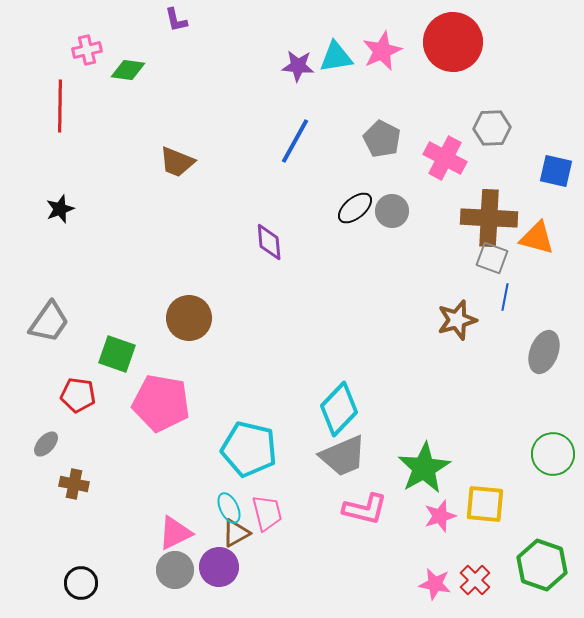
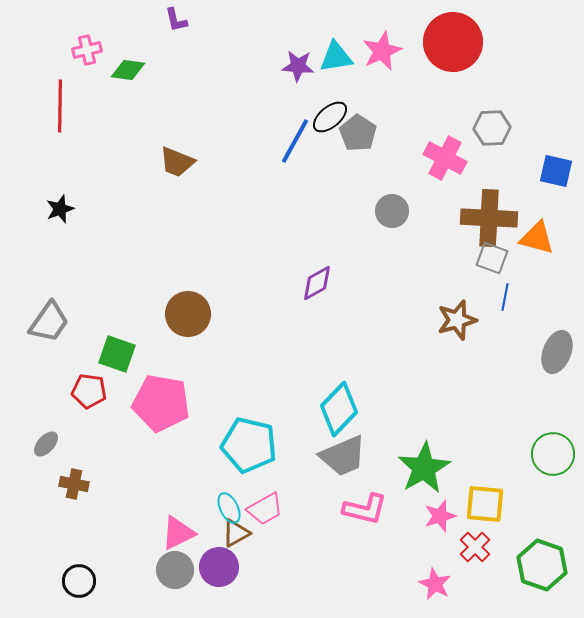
gray pentagon at (382, 139): moved 24 px left, 6 px up; rotated 6 degrees clockwise
black ellipse at (355, 208): moved 25 px left, 91 px up
purple diamond at (269, 242): moved 48 px right, 41 px down; rotated 66 degrees clockwise
brown circle at (189, 318): moved 1 px left, 4 px up
gray ellipse at (544, 352): moved 13 px right
red pentagon at (78, 395): moved 11 px right, 4 px up
cyan pentagon at (249, 449): moved 4 px up
pink trapezoid at (267, 513): moved 2 px left, 4 px up; rotated 75 degrees clockwise
pink triangle at (175, 533): moved 3 px right
red cross at (475, 580): moved 33 px up
black circle at (81, 583): moved 2 px left, 2 px up
pink star at (435, 584): rotated 16 degrees clockwise
